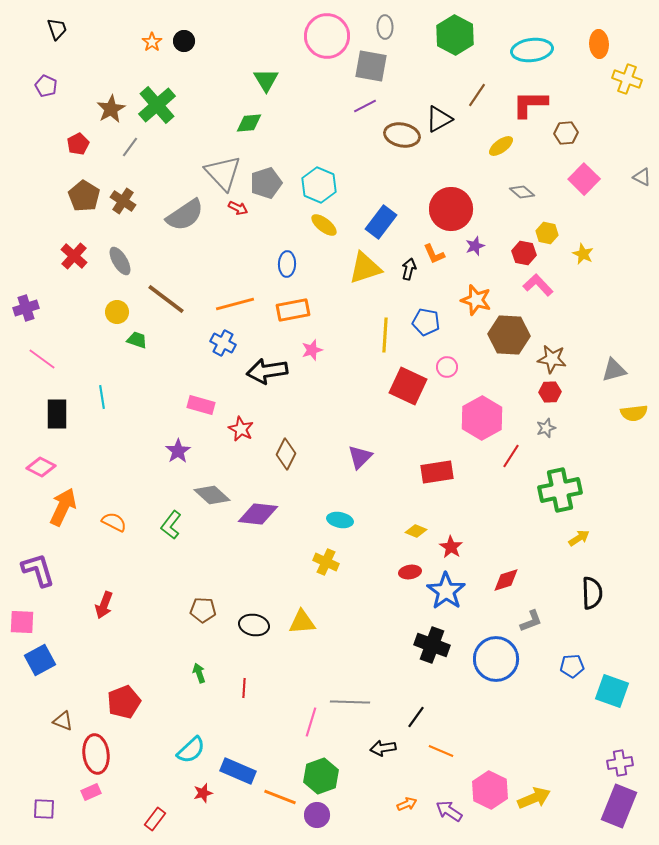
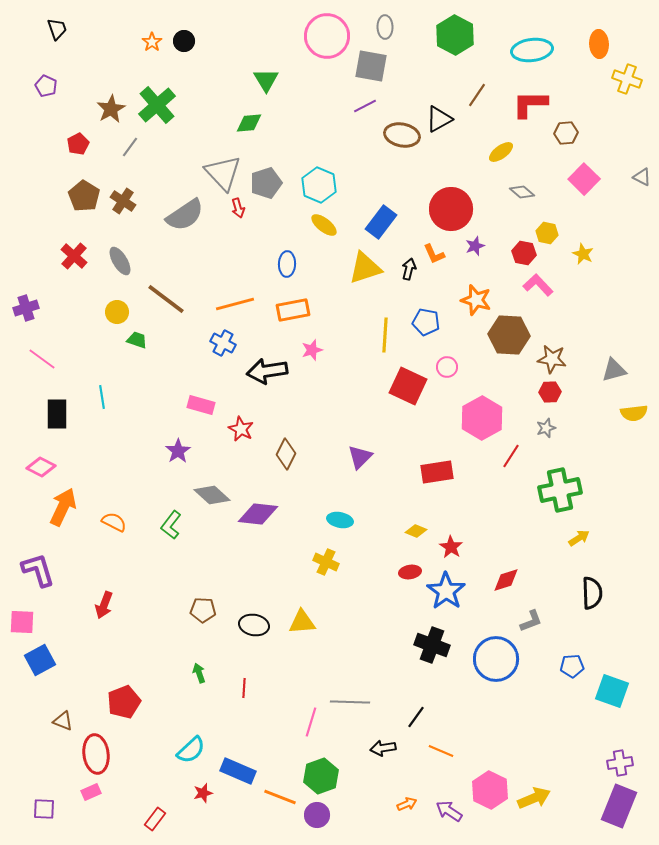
yellow ellipse at (501, 146): moved 6 px down
red arrow at (238, 208): rotated 48 degrees clockwise
